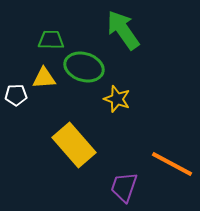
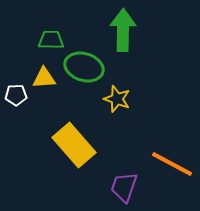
green arrow: rotated 36 degrees clockwise
